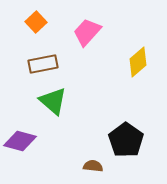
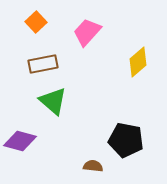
black pentagon: rotated 24 degrees counterclockwise
